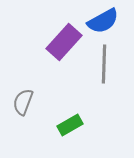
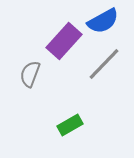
purple rectangle: moved 1 px up
gray line: rotated 42 degrees clockwise
gray semicircle: moved 7 px right, 28 px up
